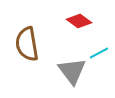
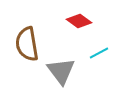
gray triangle: moved 11 px left
